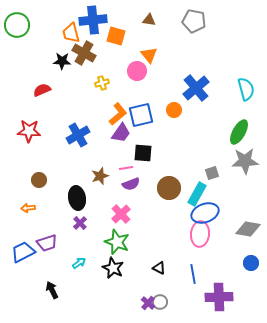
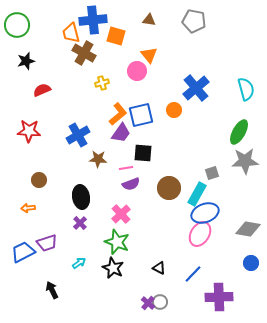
black star at (62, 61): moved 36 px left; rotated 18 degrees counterclockwise
brown star at (100, 176): moved 2 px left, 17 px up; rotated 24 degrees clockwise
black ellipse at (77, 198): moved 4 px right, 1 px up
pink ellipse at (200, 234): rotated 25 degrees clockwise
blue line at (193, 274): rotated 54 degrees clockwise
